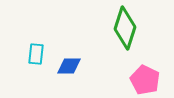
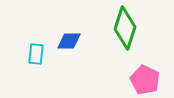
blue diamond: moved 25 px up
